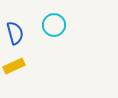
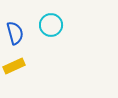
cyan circle: moved 3 px left
